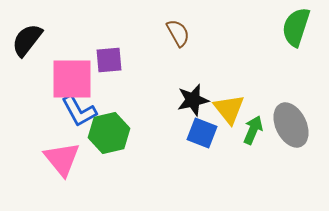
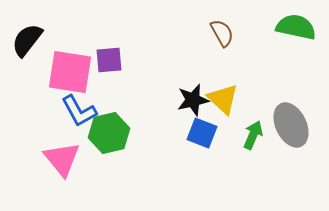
green semicircle: rotated 84 degrees clockwise
brown semicircle: moved 44 px right
pink square: moved 2 px left, 7 px up; rotated 9 degrees clockwise
yellow triangle: moved 6 px left, 10 px up; rotated 8 degrees counterclockwise
green arrow: moved 5 px down
